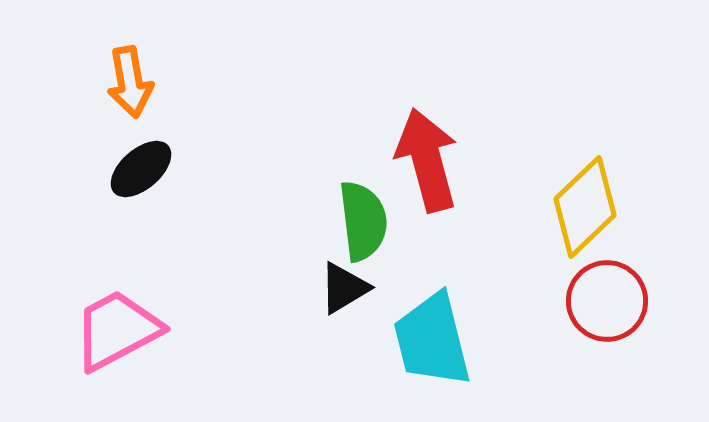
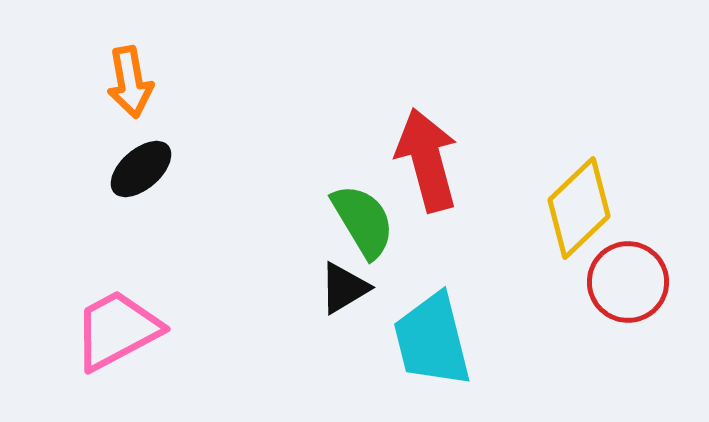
yellow diamond: moved 6 px left, 1 px down
green semicircle: rotated 24 degrees counterclockwise
red circle: moved 21 px right, 19 px up
